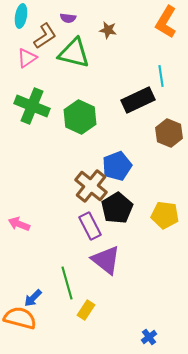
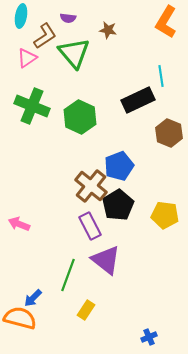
green triangle: rotated 36 degrees clockwise
blue pentagon: moved 2 px right
black pentagon: moved 1 px right, 3 px up
green line: moved 1 px right, 8 px up; rotated 36 degrees clockwise
blue cross: rotated 14 degrees clockwise
